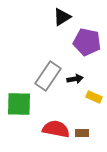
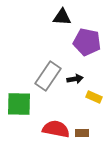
black triangle: rotated 36 degrees clockwise
